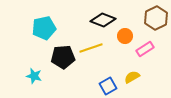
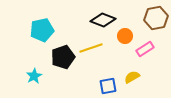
brown hexagon: rotated 15 degrees clockwise
cyan pentagon: moved 2 px left, 2 px down
black pentagon: rotated 15 degrees counterclockwise
cyan star: rotated 28 degrees clockwise
blue square: rotated 18 degrees clockwise
